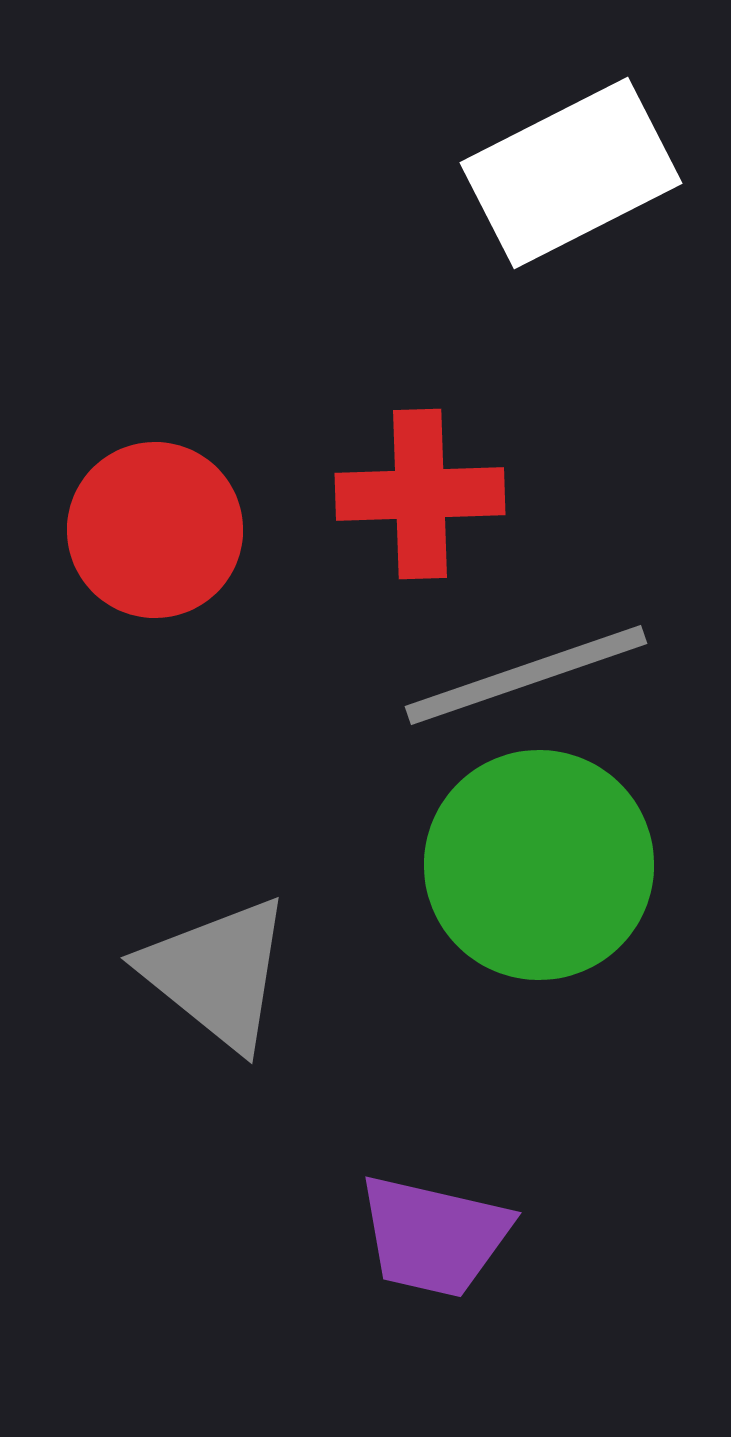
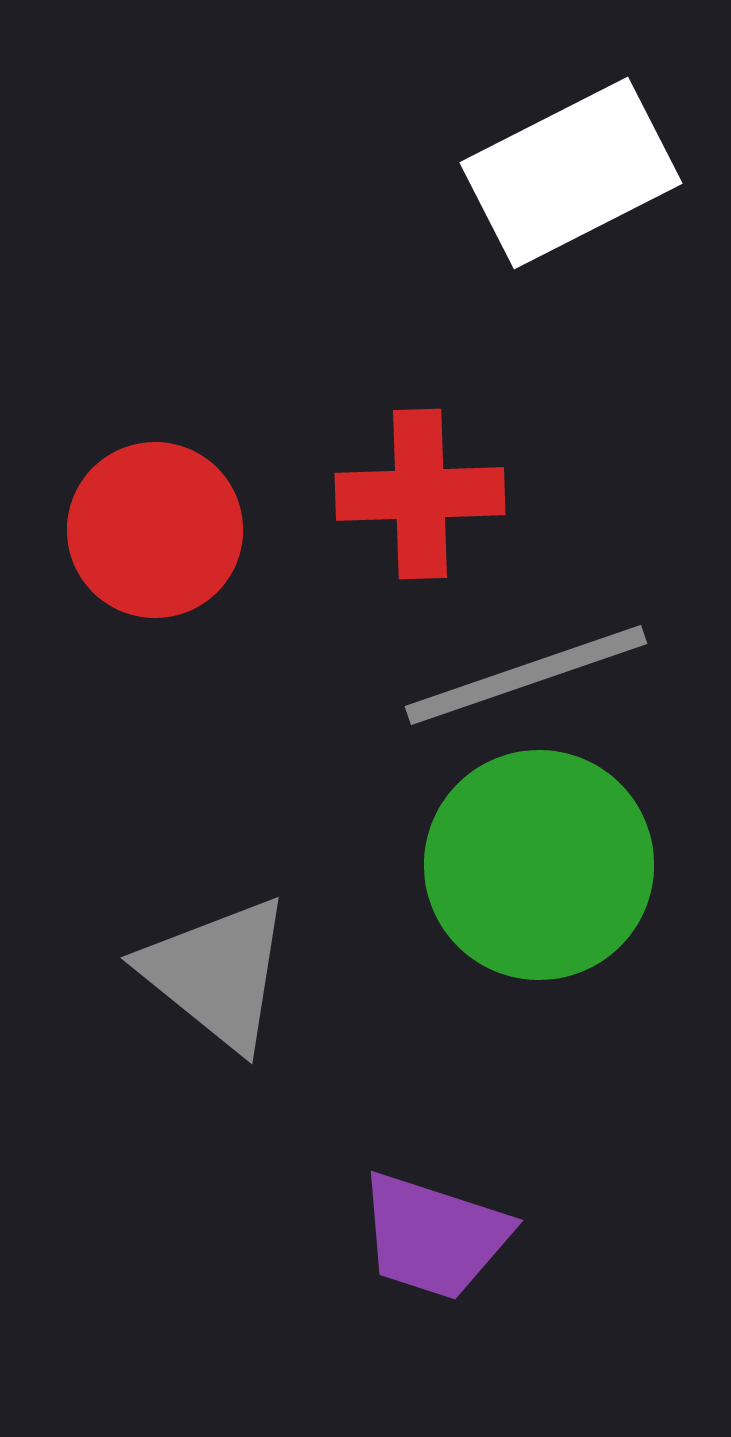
purple trapezoid: rotated 5 degrees clockwise
